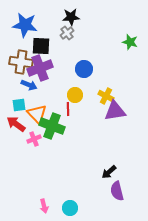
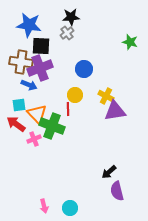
blue star: moved 4 px right
